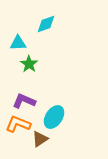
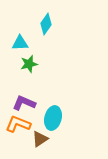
cyan diamond: rotated 35 degrees counterclockwise
cyan triangle: moved 2 px right
green star: rotated 24 degrees clockwise
purple L-shape: moved 2 px down
cyan ellipse: moved 1 px left, 1 px down; rotated 20 degrees counterclockwise
